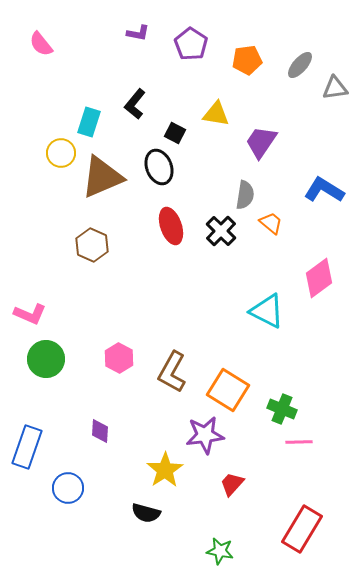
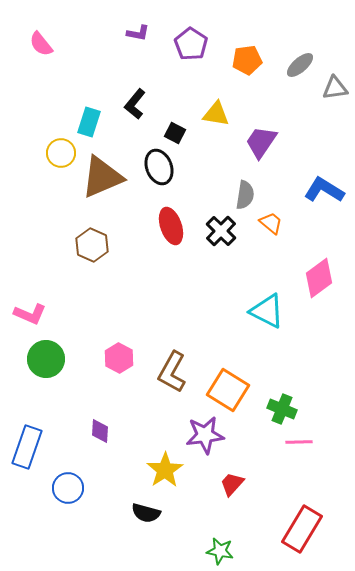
gray ellipse: rotated 8 degrees clockwise
